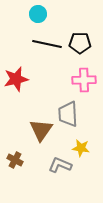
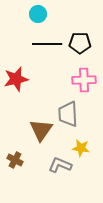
black line: rotated 12 degrees counterclockwise
